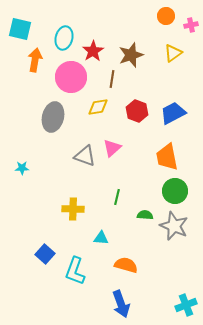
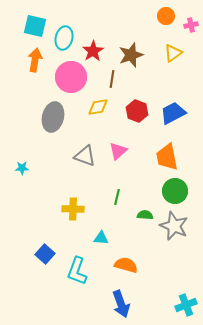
cyan square: moved 15 px right, 3 px up
pink triangle: moved 6 px right, 3 px down
cyan L-shape: moved 2 px right
